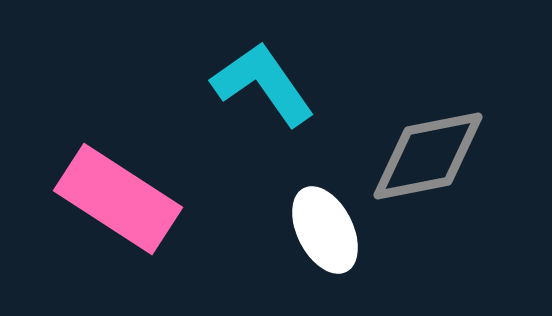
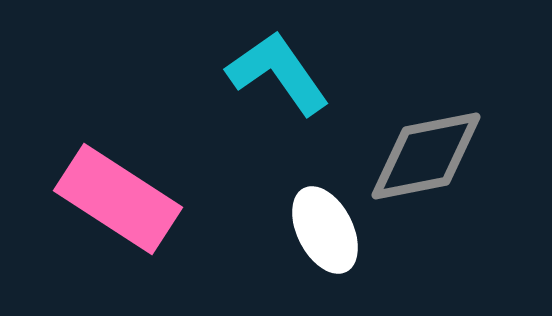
cyan L-shape: moved 15 px right, 11 px up
gray diamond: moved 2 px left
